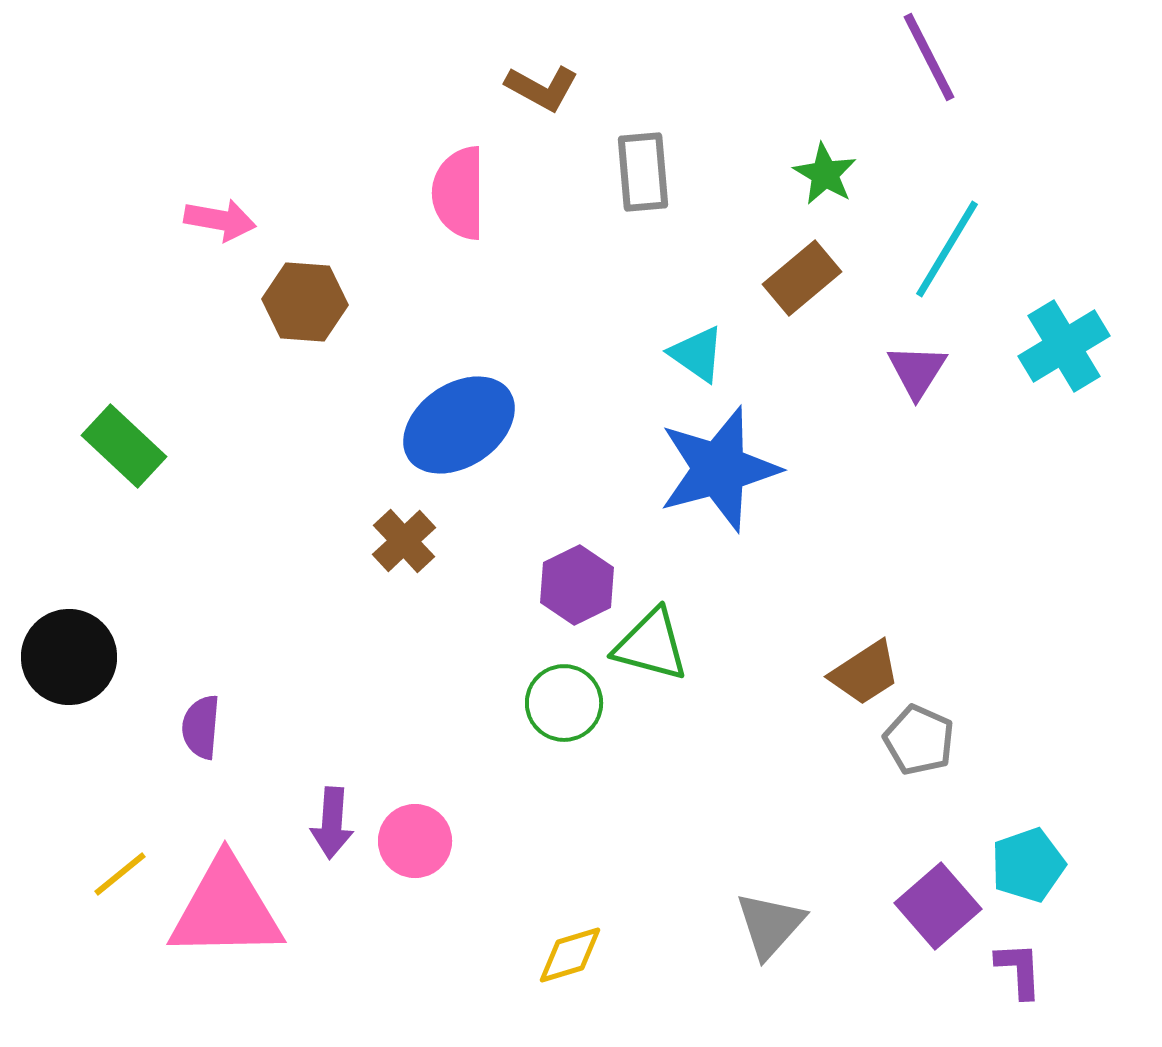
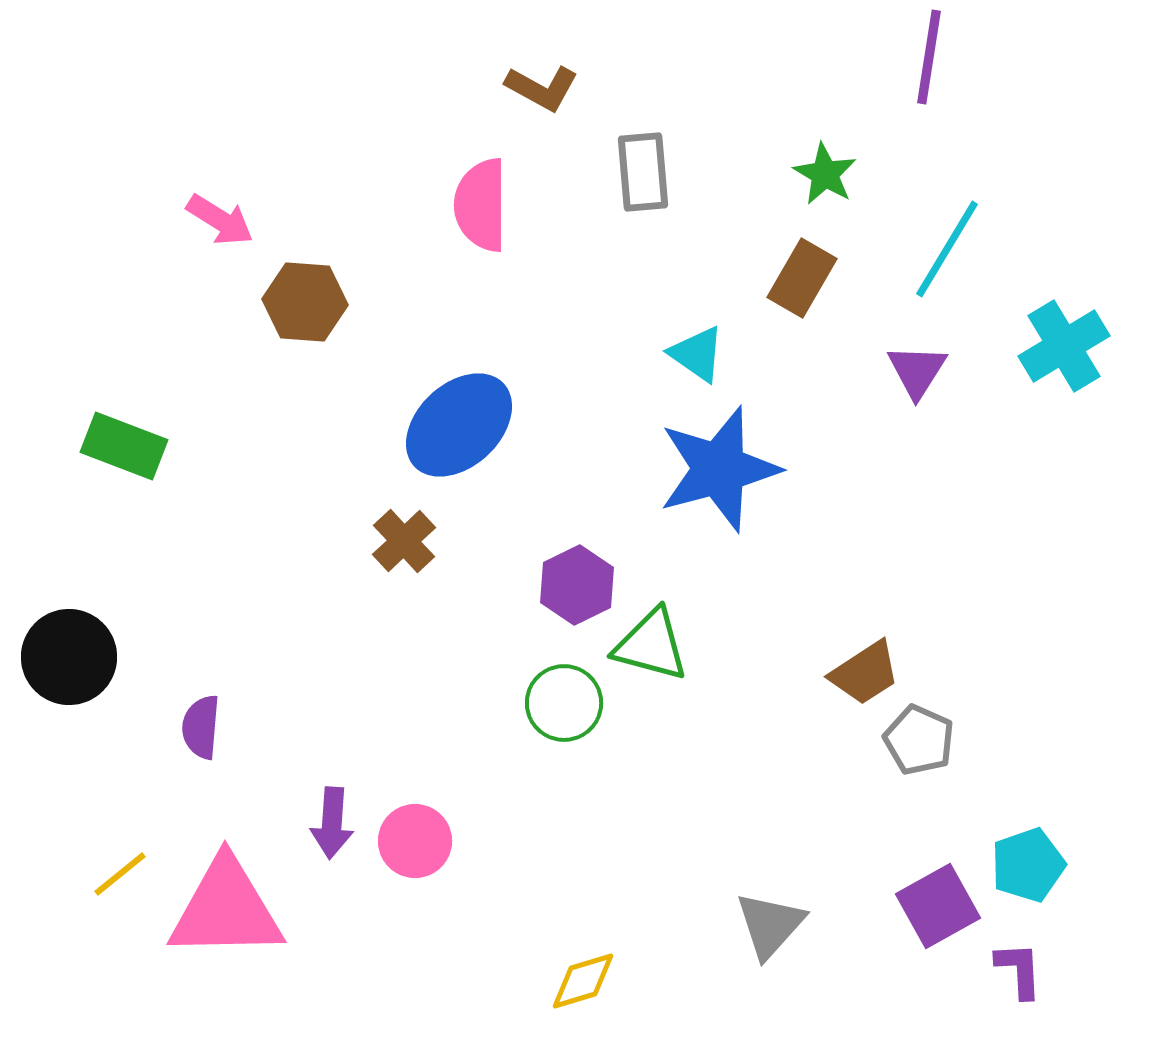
purple line: rotated 36 degrees clockwise
pink semicircle: moved 22 px right, 12 px down
pink arrow: rotated 22 degrees clockwise
brown rectangle: rotated 20 degrees counterclockwise
blue ellipse: rotated 9 degrees counterclockwise
green rectangle: rotated 22 degrees counterclockwise
purple square: rotated 12 degrees clockwise
yellow diamond: moved 13 px right, 26 px down
